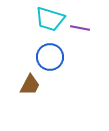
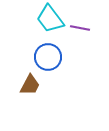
cyan trapezoid: rotated 36 degrees clockwise
blue circle: moved 2 px left
